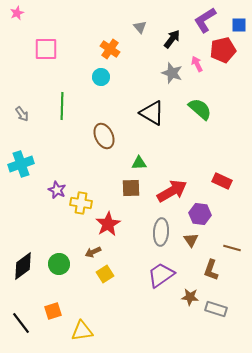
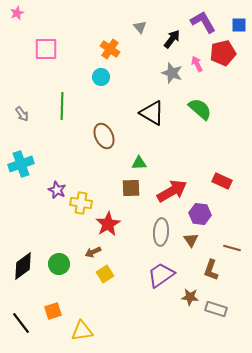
purple L-shape: moved 2 px left, 2 px down; rotated 92 degrees clockwise
red pentagon: moved 3 px down
